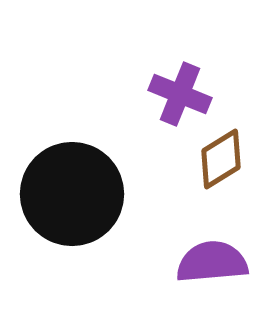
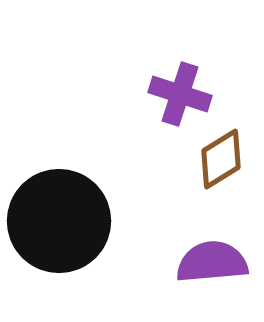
purple cross: rotated 4 degrees counterclockwise
black circle: moved 13 px left, 27 px down
